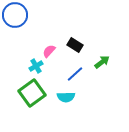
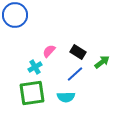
black rectangle: moved 3 px right, 7 px down
cyan cross: moved 1 px left, 1 px down
green square: rotated 28 degrees clockwise
